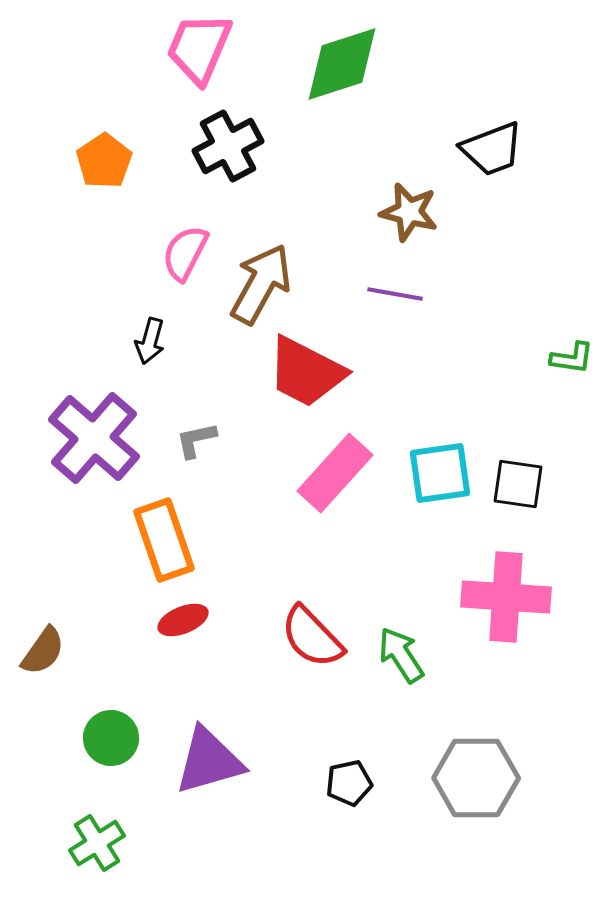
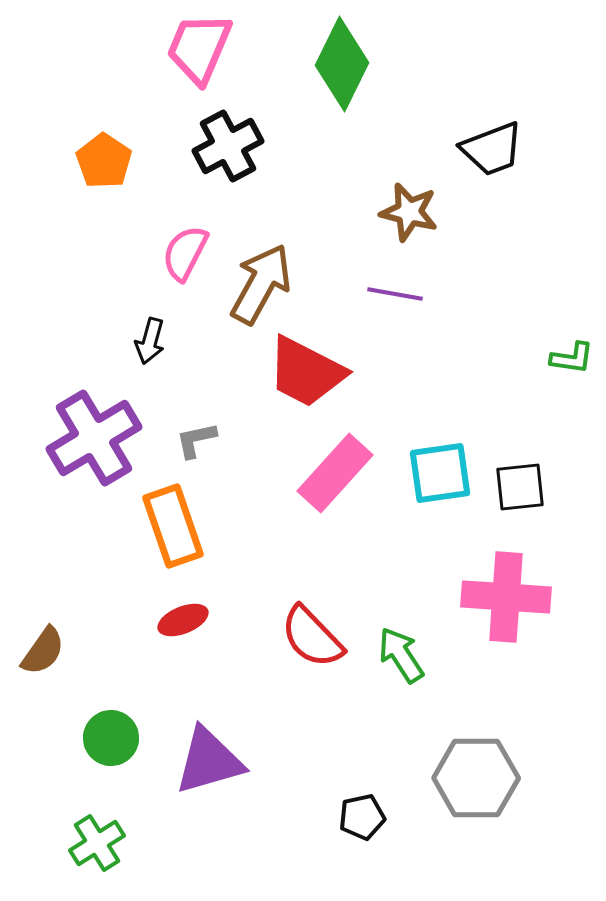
green diamond: rotated 46 degrees counterclockwise
orange pentagon: rotated 4 degrees counterclockwise
purple cross: rotated 18 degrees clockwise
black square: moved 2 px right, 3 px down; rotated 14 degrees counterclockwise
orange rectangle: moved 9 px right, 14 px up
black pentagon: moved 13 px right, 34 px down
